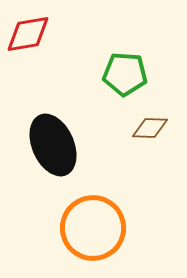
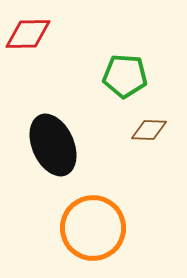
red diamond: rotated 9 degrees clockwise
green pentagon: moved 2 px down
brown diamond: moved 1 px left, 2 px down
